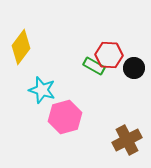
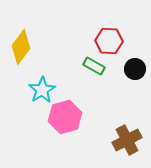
red hexagon: moved 14 px up
black circle: moved 1 px right, 1 px down
cyan star: rotated 24 degrees clockwise
